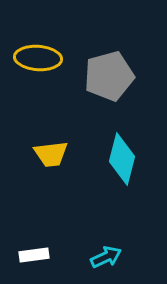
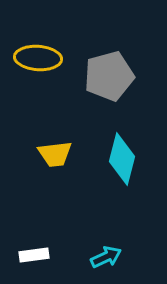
yellow trapezoid: moved 4 px right
